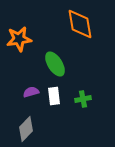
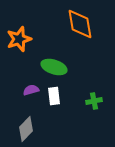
orange star: rotated 10 degrees counterclockwise
green ellipse: moved 1 px left, 3 px down; rotated 40 degrees counterclockwise
purple semicircle: moved 2 px up
green cross: moved 11 px right, 2 px down
